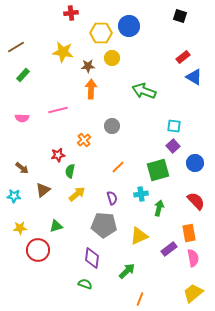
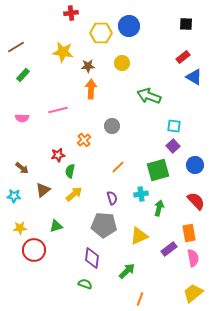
black square at (180, 16): moved 6 px right, 8 px down; rotated 16 degrees counterclockwise
yellow circle at (112, 58): moved 10 px right, 5 px down
green arrow at (144, 91): moved 5 px right, 5 px down
blue circle at (195, 163): moved 2 px down
yellow arrow at (77, 194): moved 3 px left
red circle at (38, 250): moved 4 px left
